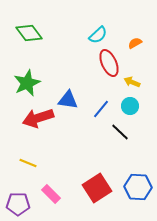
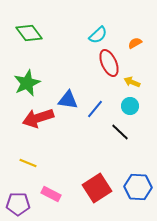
blue line: moved 6 px left
pink rectangle: rotated 18 degrees counterclockwise
